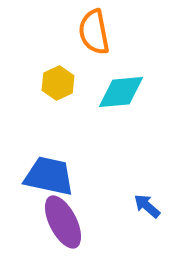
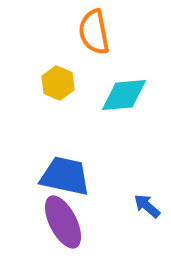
yellow hexagon: rotated 12 degrees counterclockwise
cyan diamond: moved 3 px right, 3 px down
blue trapezoid: moved 16 px right
